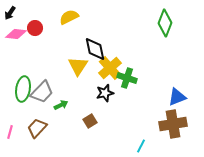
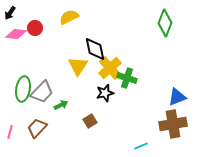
cyan line: rotated 40 degrees clockwise
